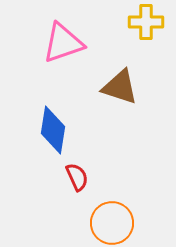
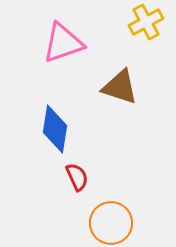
yellow cross: rotated 28 degrees counterclockwise
blue diamond: moved 2 px right, 1 px up
orange circle: moved 1 px left
